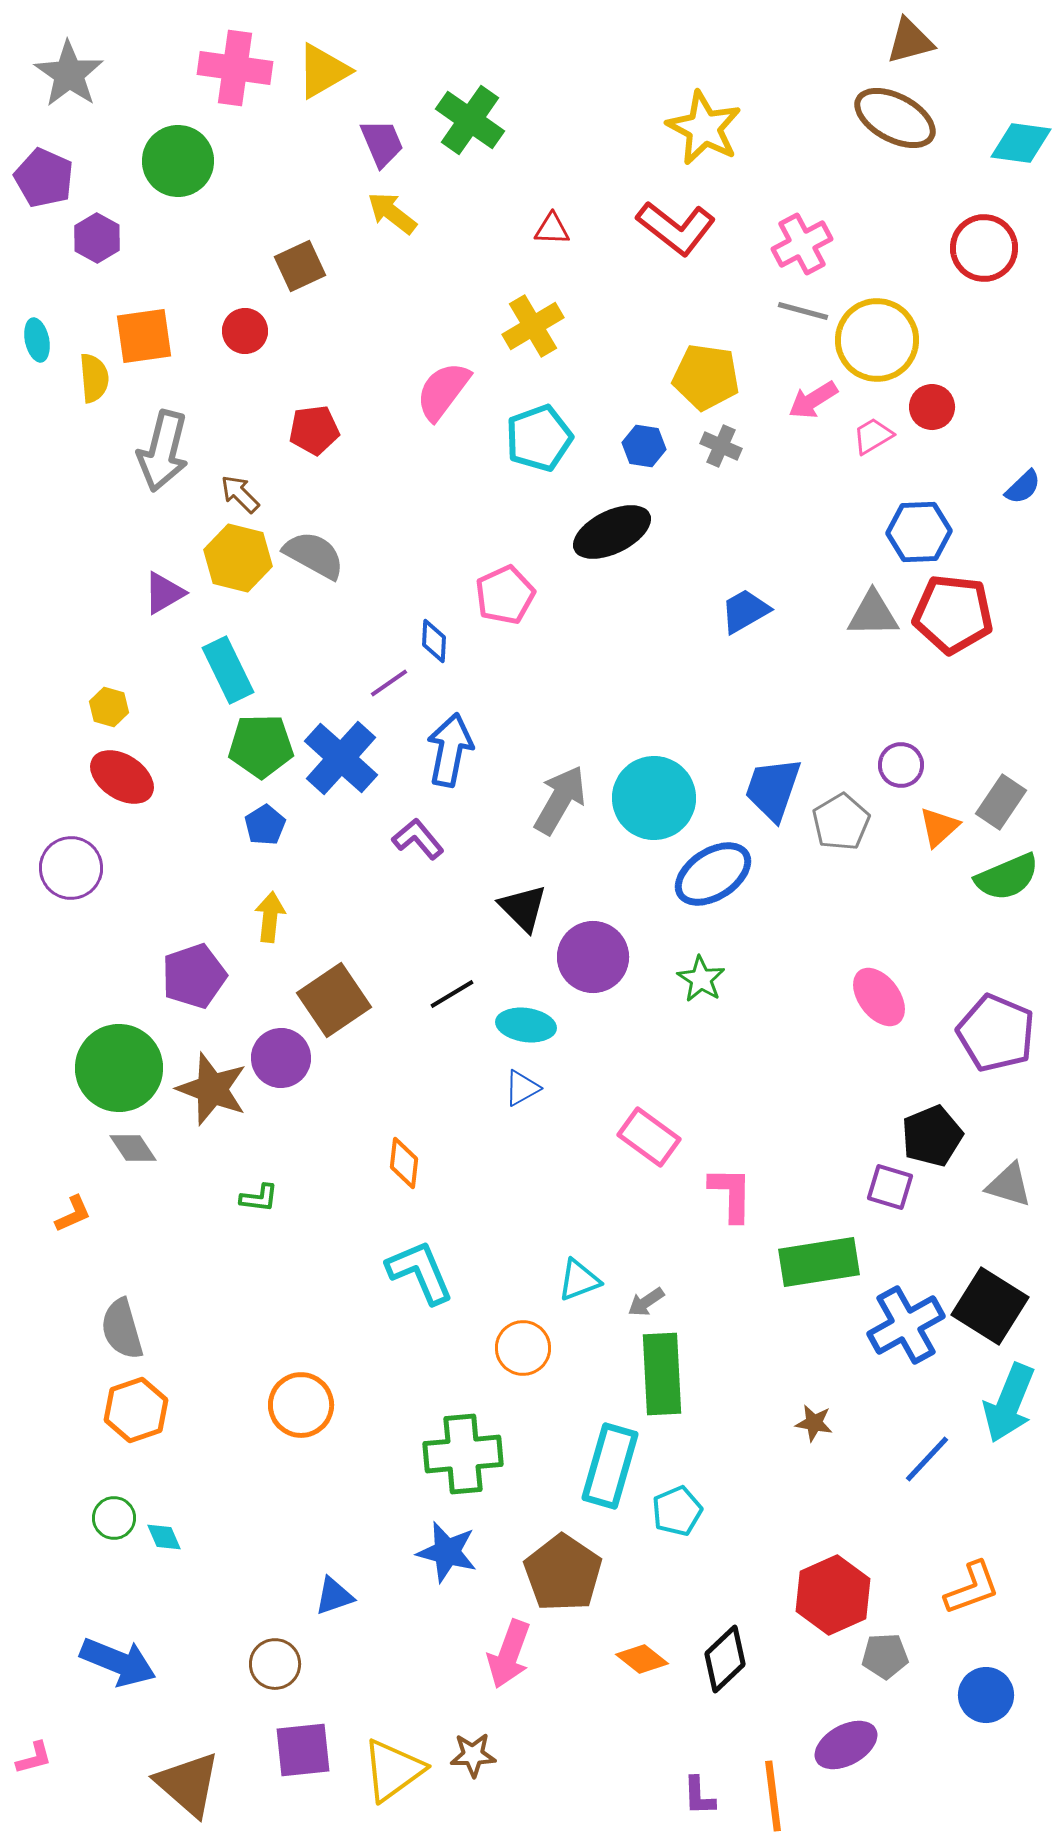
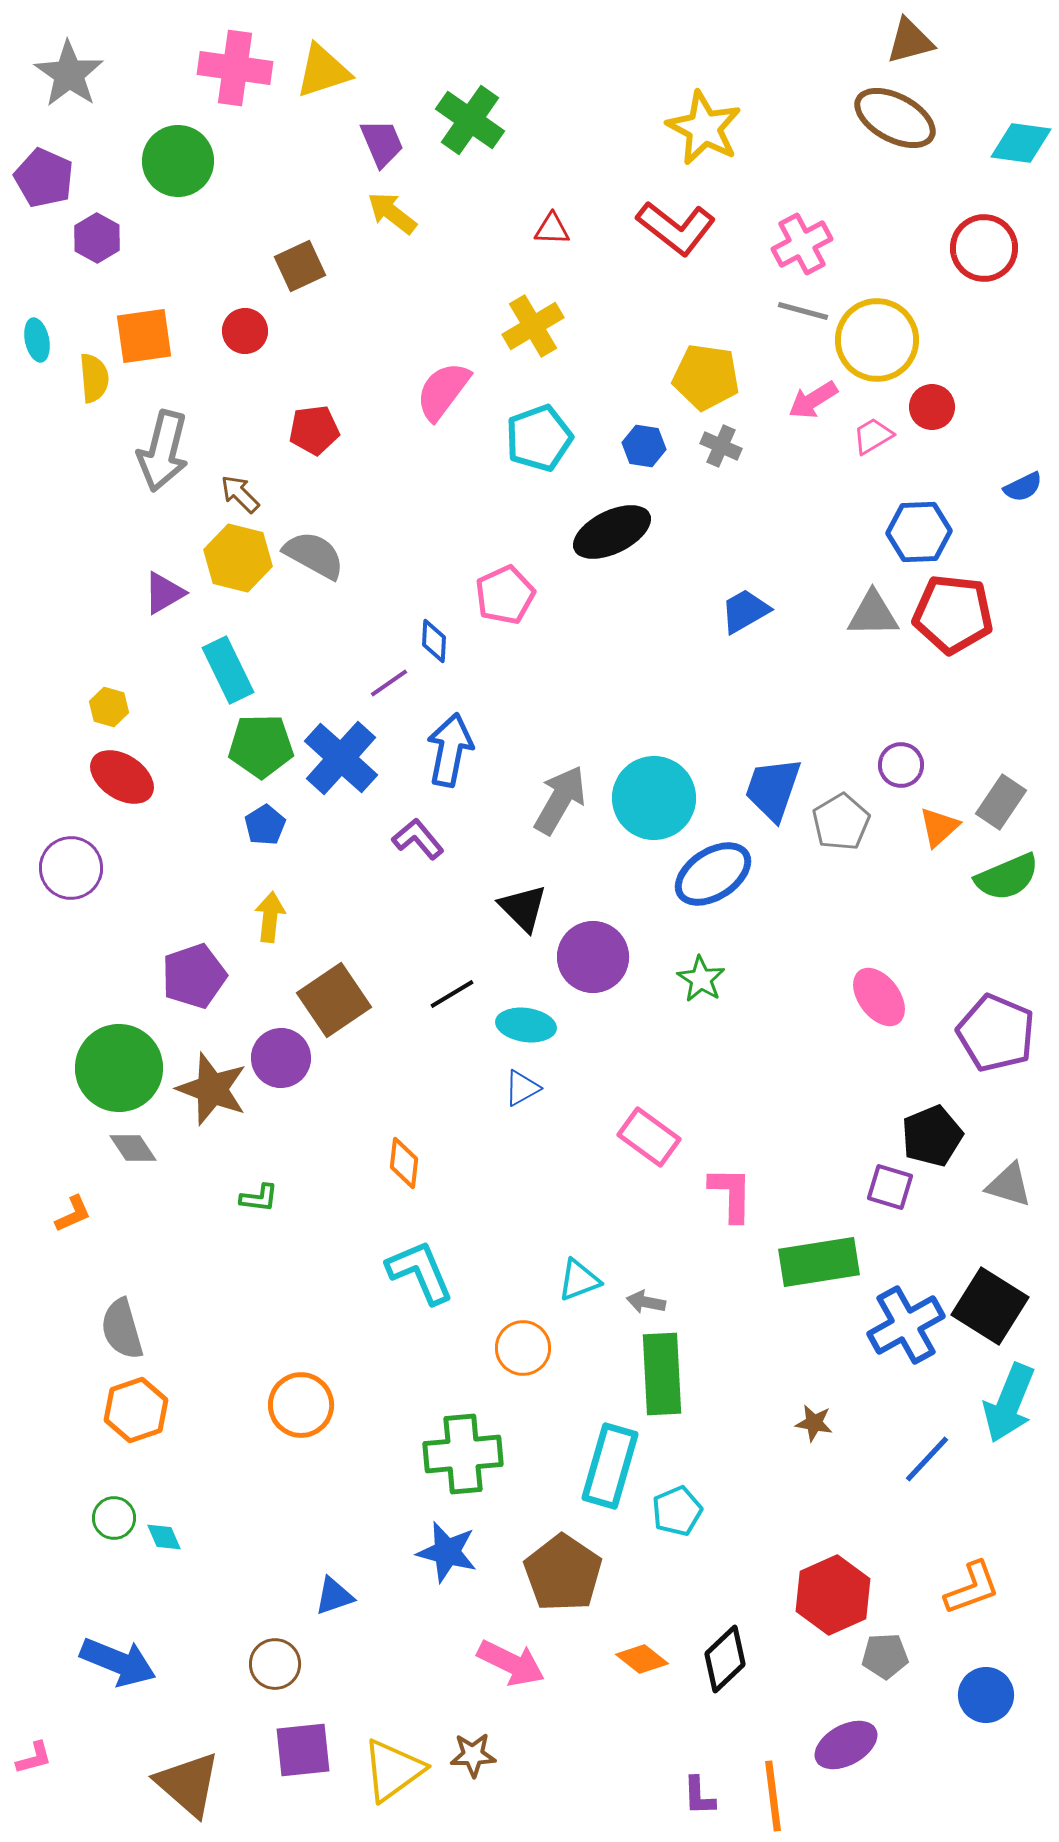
yellow triangle at (323, 71): rotated 12 degrees clockwise
blue semicircle at (1023, 487): rotated 18 degrees clockwise
gray arrow at (646, 1302): rotated 45 degrees clockwise
pink arrow at (509, 1654): moved 2 px right, 9 px down; rotated 84 degrees counterclockwise
